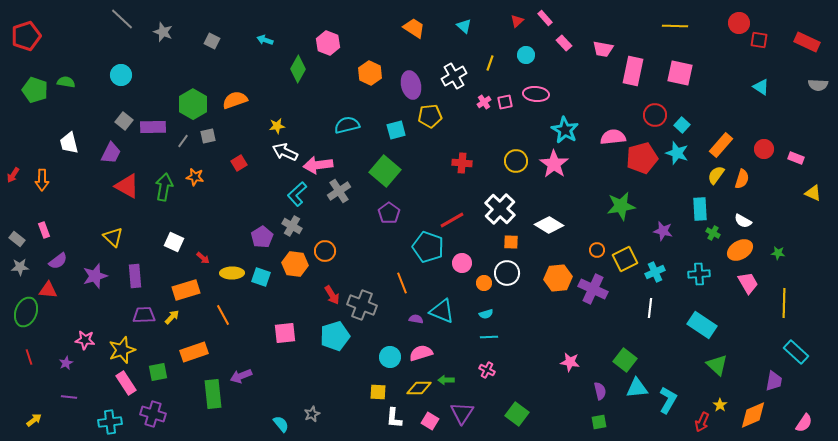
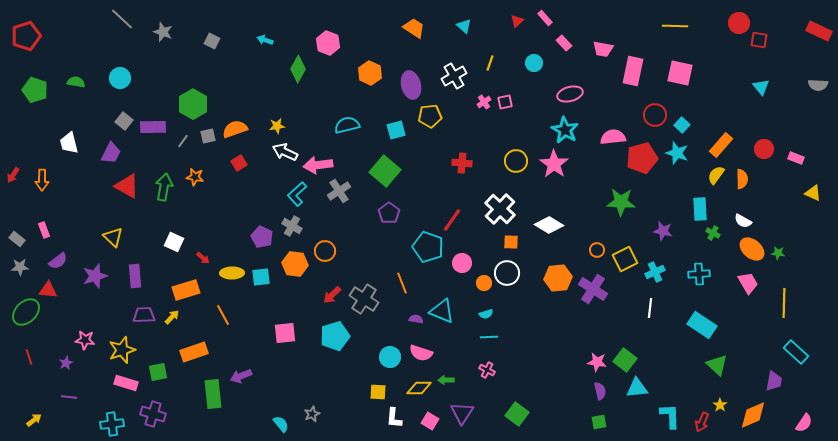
red rectangle at (807, 42): moved 12 px right, 11 px up
cyan circle at (526, 55): moved 8 px right, 8 px down
cyan circle at (121, 75): moved 1 px left, 3 px down
green semicircle at (66, 82): moved 10 px right
cyan triangle at (761, 87): rotated 18 degrees clockwise
pink ellipse at (536, 94): moved 34 px right; rotated 20 degrees counterclockwise
orange semicircle at (235, 100): moved 29 px down
orange semicircle at (742, 179): rotated 18 degrees counterclockwise
green star at (621, 206): moved 4 px up; rotated 12 degrees clockwise
red line at (452, 220): rotated 25 degrees counterclockwise
purple pentagon at (262, 237): rotated 15 degrees counterclockwise
orange ellipse at (740, 250): moved 12 px right, 1 px up; rotated 70 degrees clockwise
cyan square at (261, 277): rotated 24 degrees counterclockwise
purple cross at (593, 289): rotated 8 degrees clockwise
red arrow at (332, 295): rotated 78 degrees clockwise
gray cross at (362, 305): moved 2 px right, 6 px up; rotated 12 degrees clockwise
green ellipse at (26, 312): rotated 24 degrees clockwise
pink semicircle at (421, 353): rotated 145 degrees counterclockwise
pink star at (570, 362): moved 27 px right
pink rectangle at (126, 383): rotated 40 degrees counterclockwise
cyan L-shape at (668, 400): moved 2 px right, 16 px down; rotated 32 degrees counterclockwise
cyan cross at (110, 422): moved 2 px right, 2 px down
